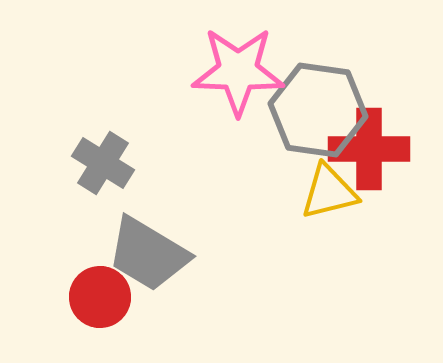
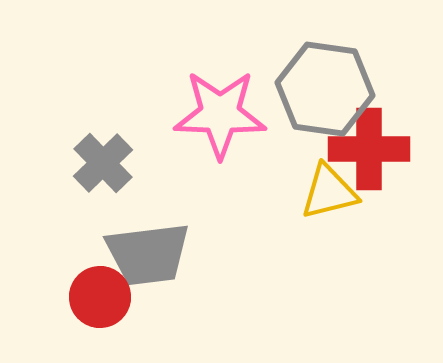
pink star: moved 18 px left, 43 px down
gray hexagon: moved 7 px right, 21 px up
gray cross: rotated 14 degrees clockwise
gray trapezoid: rotated 38 degrees counterclockwise
